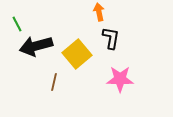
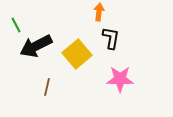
orange arrow: rotated 18 degrees clockwise
green line: moved 1 px left, 1 px down
black arrow: rotated 12 degrees counterclockwise
brown line: moved 7 px left, 5 px down
